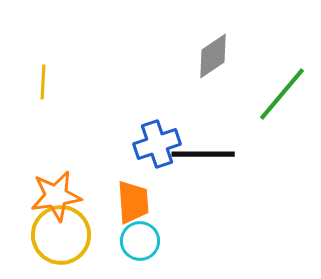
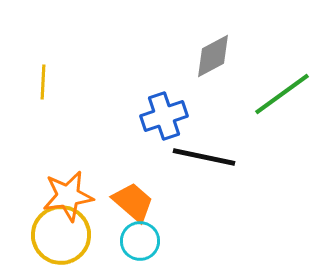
gray diamond: rotated 6 degrees clockwise
green line: rotated 14 degrees clockwise
blue cross: moved 7 px right, 28 px up
black line: moved 1 px right, 3 px down; rotated 12 degrees clockwise
orange star: moved 12 px right
orange trapezoid: rotated 45 degrees counterclockwise
